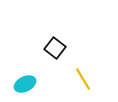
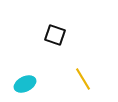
black square: moved 13 px up; rotated 20 degrees counterclockwise
